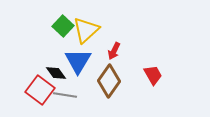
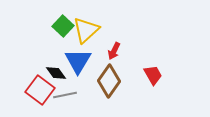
gray line: rotated 20 degrees counterclockwise
